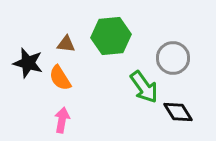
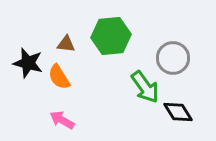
orange semicircle: moved 1 px left, 1 px up
green arrow: moved 1 px right
pink arrow: rotated 70 degrees counterclockwise
